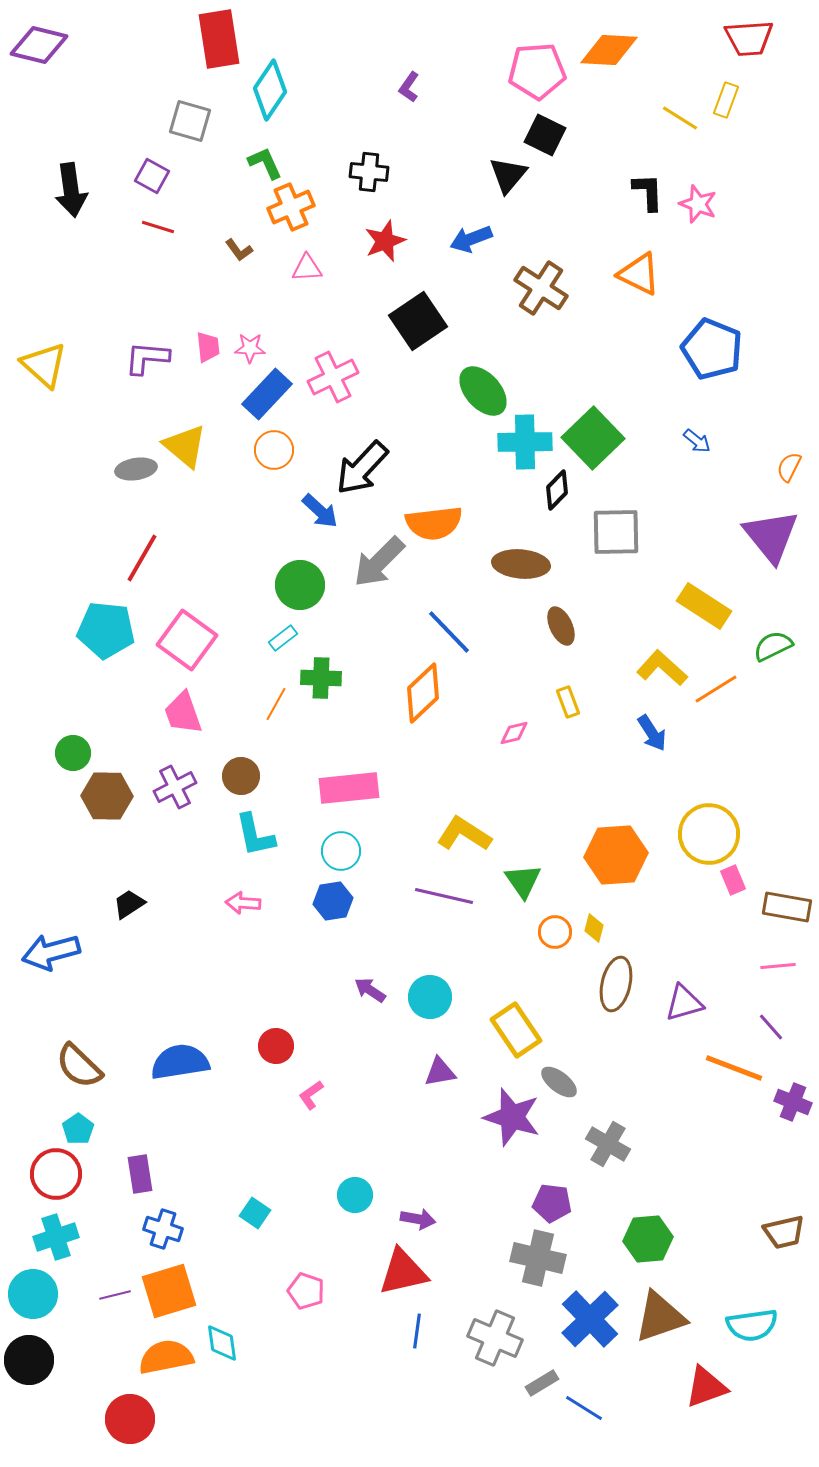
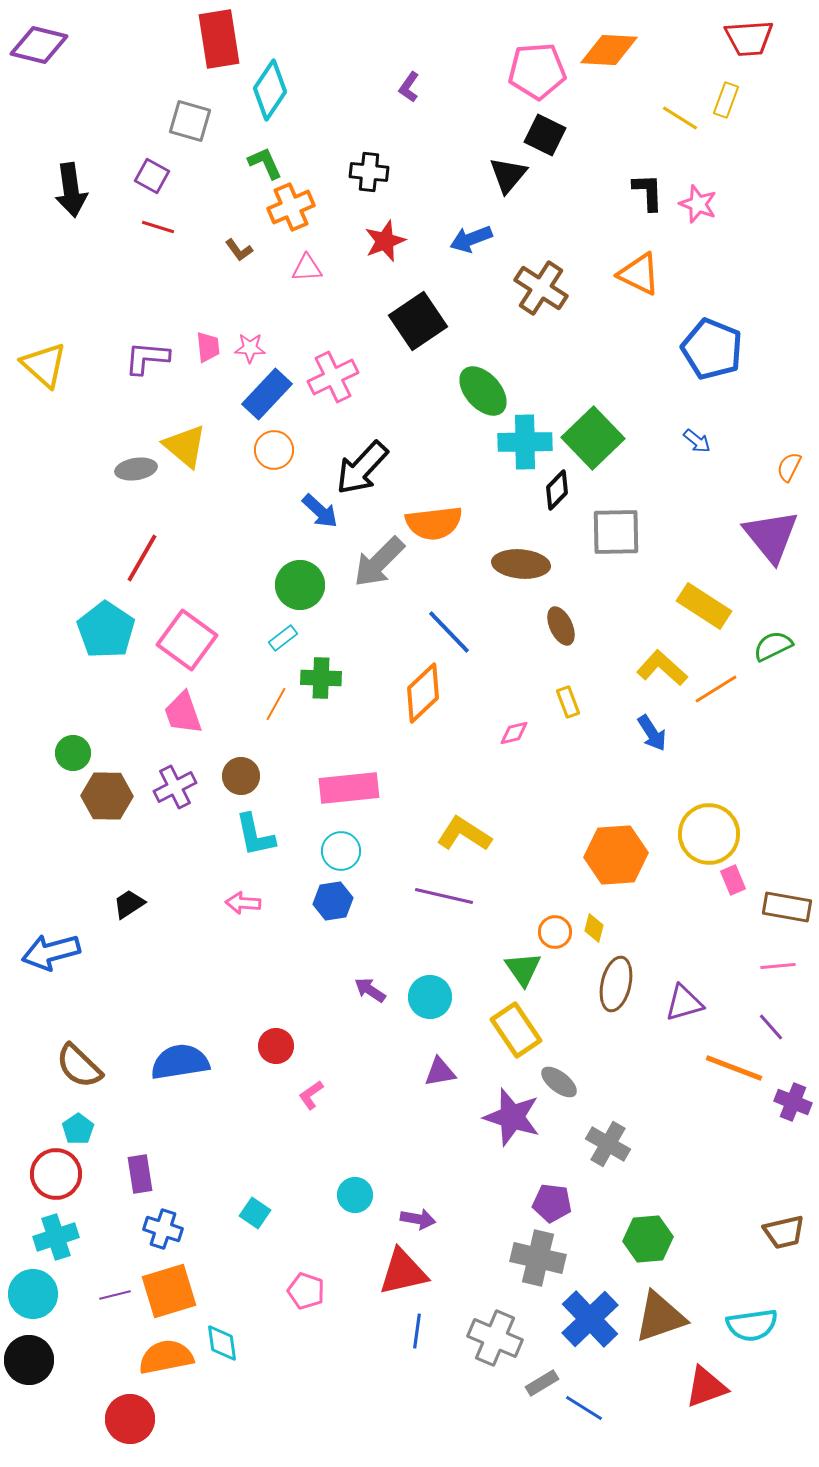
cyan pentagon at (106, 630): rotated 28 degrees clockwise
green triangle at (523, 881): moved 88 px down
